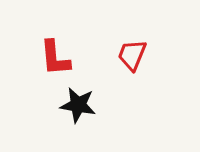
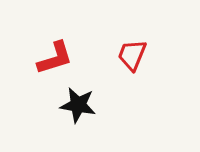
red L-shape: rotated 102 degrees counterclockwise
